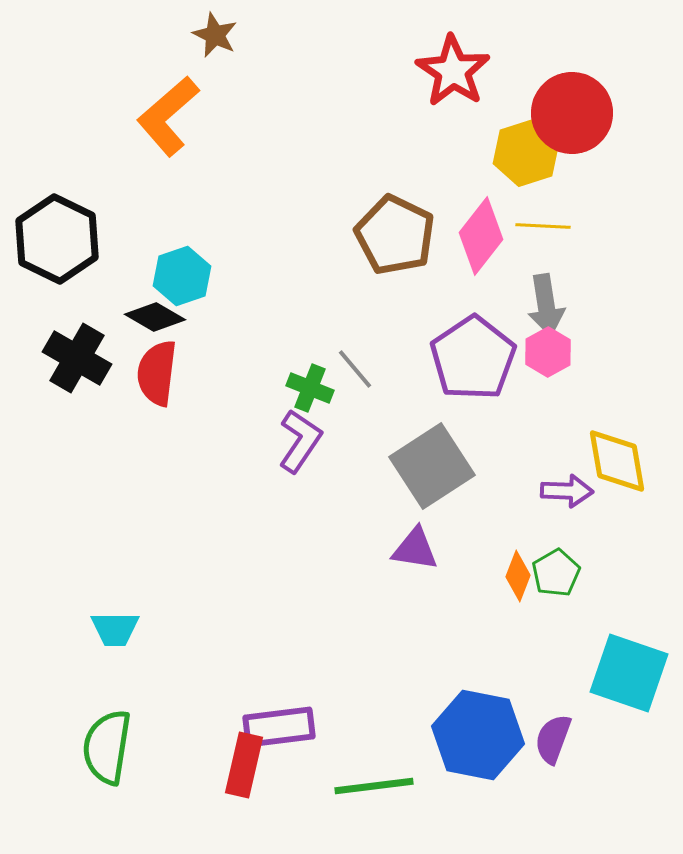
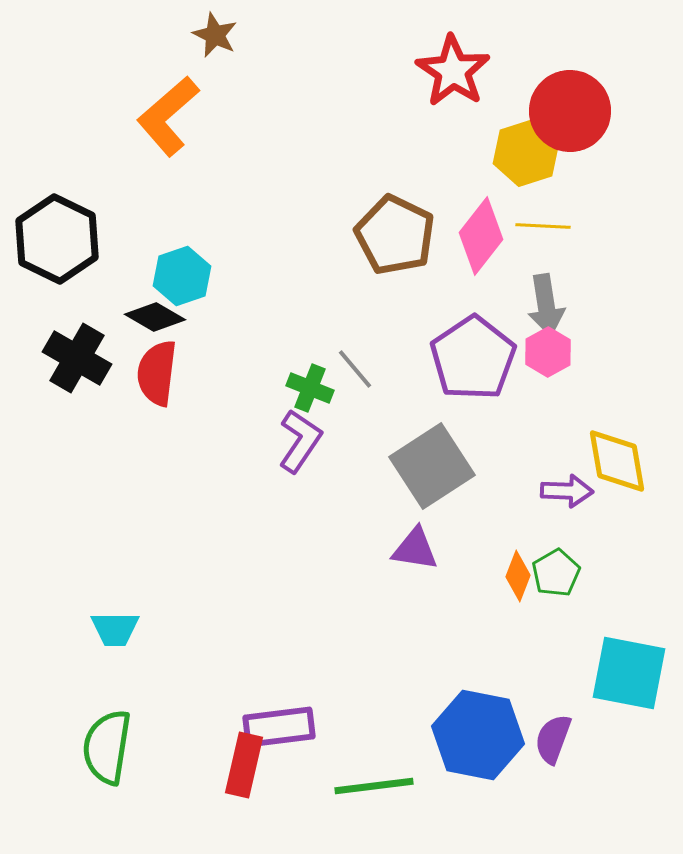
red circle: moved 2 px left, 2 px up
cyan square: rotated 8 degrees counterclockwise
